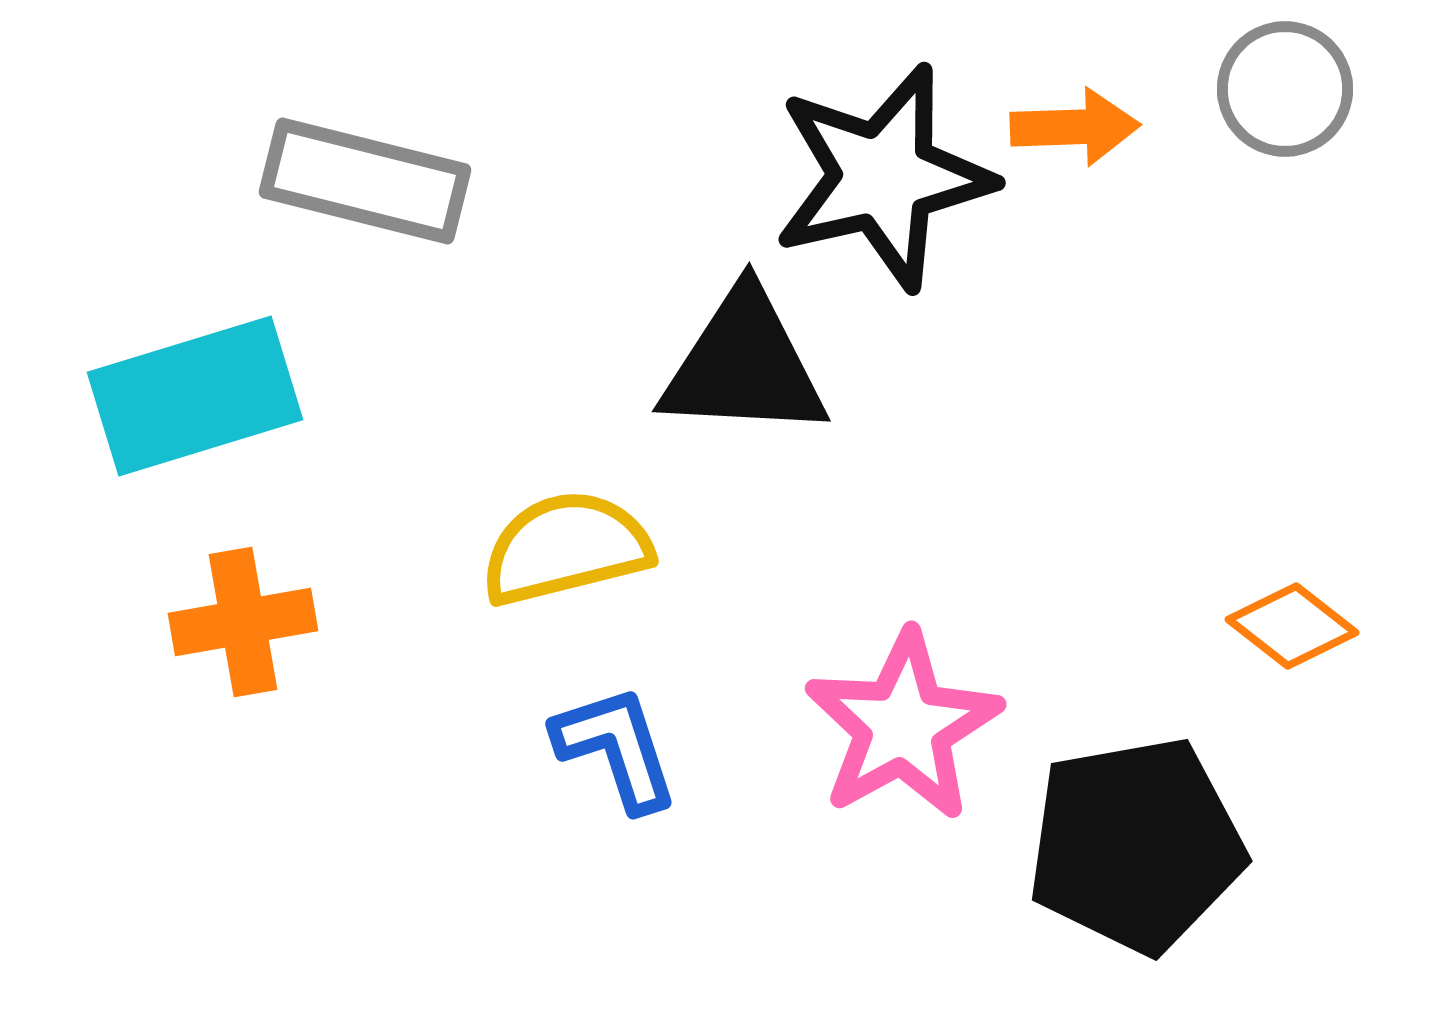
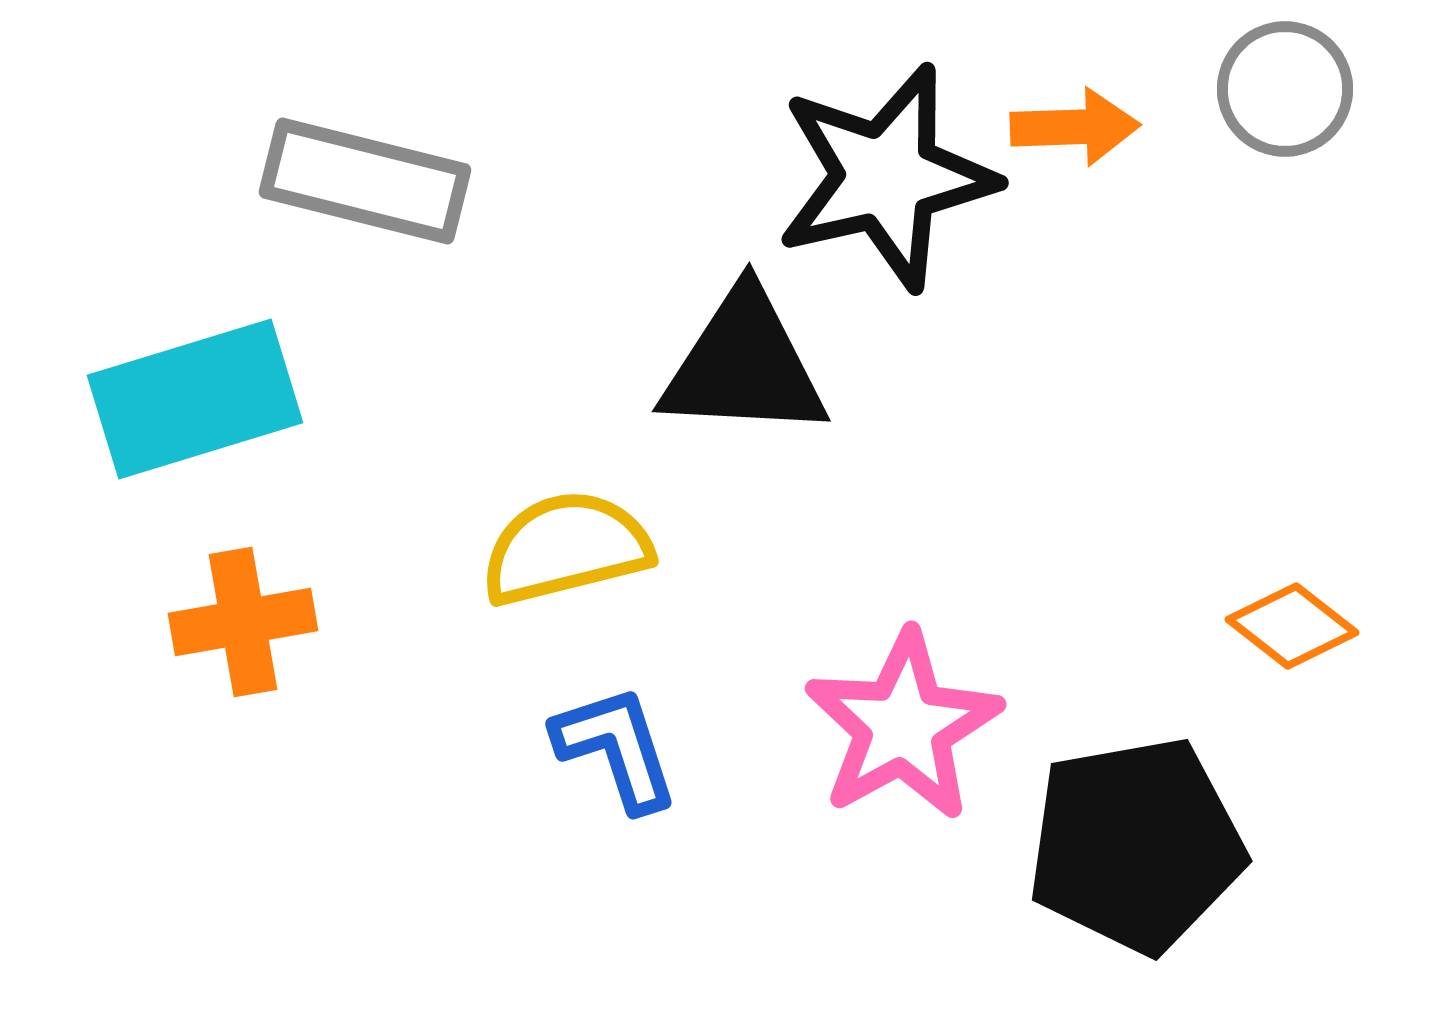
black star: moved 3 px right
cyan rectangle: moved 3 px down
